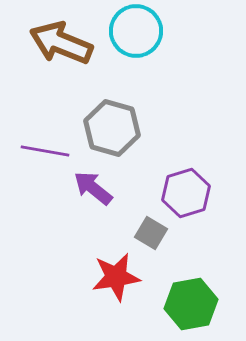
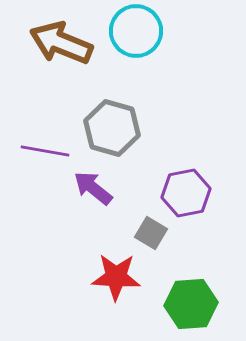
purple hexagon: rotated 6 degrees clockwise
red star: rotated 12 degrees clockwise
green hexagon: rotated 6 degrees clockwise
